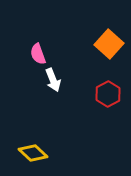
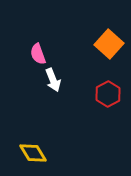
yellow diamond: rotated 16 degrees clockwise
